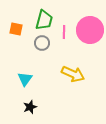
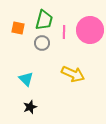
orange square: moved 2 px right, 1 px up
cyan triangle: moved 1 px right; rotated 21 degrees counterclockwise
